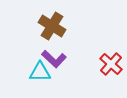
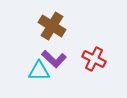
red cross: moved 17 px left, 5 px up; rotated 15 degrees counterclockwise
cyan triangle: moved 1 px left, 1 px up
